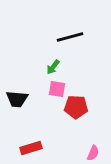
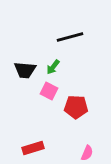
pink square: moved 8 px left, 2 px down; rotated 18 degrees clockwise
black trapezoid: moved 8 px right, 29 px up
red rectangle: moved 2 px right
pink semicircle: moved 6 px left
